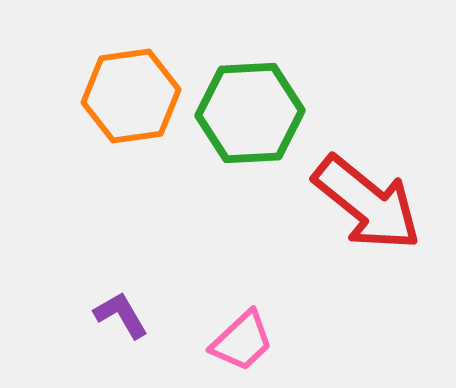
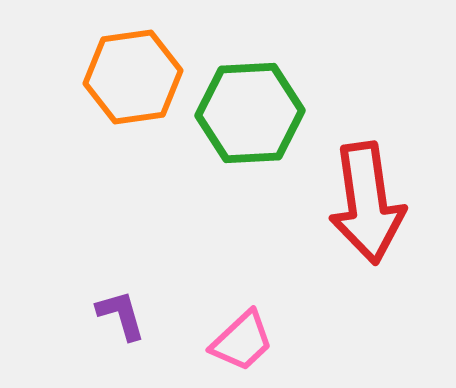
orange hexagon: moved 2 px right, 19 px up
red arrow: rotated 43 degrees clockwise
purple L-shape: rotated 14 degrees clockwise
